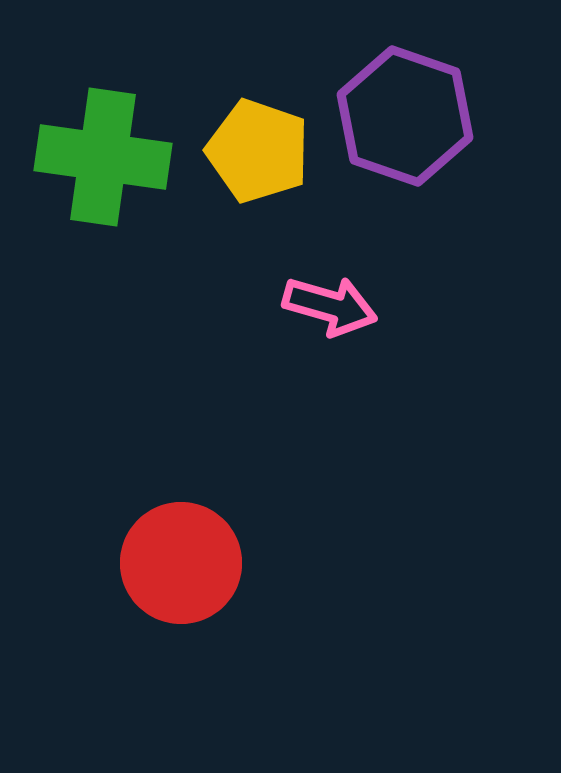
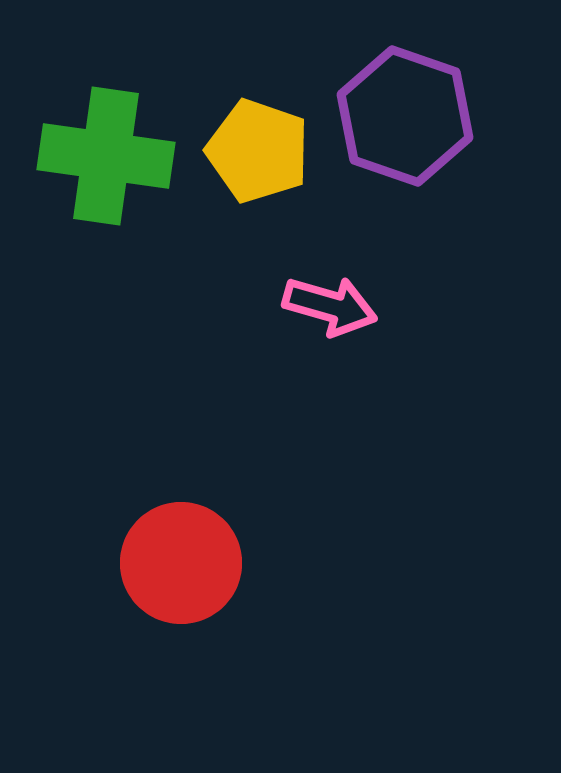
green cross: moved 3 px right, 1 px up
